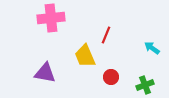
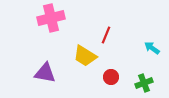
pink cross: rotated 8 degrees counterclockwise
yellow trapezoid: rotated 35 degrees counterclockwise
green cross: moved 1 px left, 2 px up
